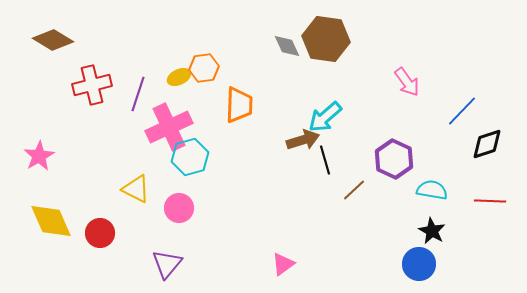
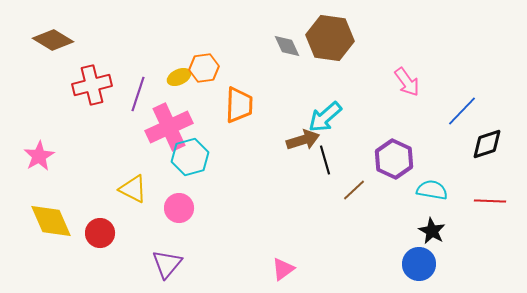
brown hexagon: moved 4 px right, 1 px up
yellow triangle: moved 3 px left
pink triangle: moved 5 px down
